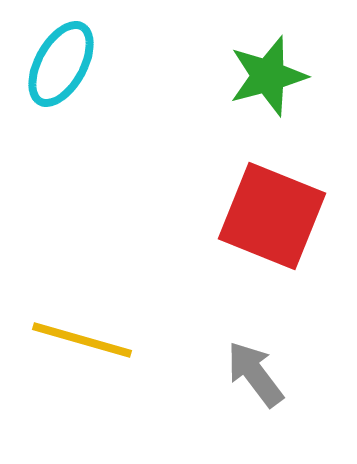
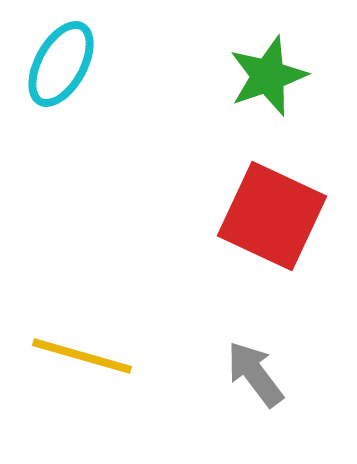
green star: rotated 4 degrees counterclockwise
red square: rotated 3 degrees clockwise
yellow line: moved 16 px down
